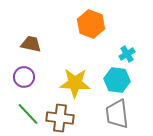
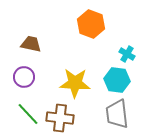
cyan cross: rotated 28 degrees counterclockwise
